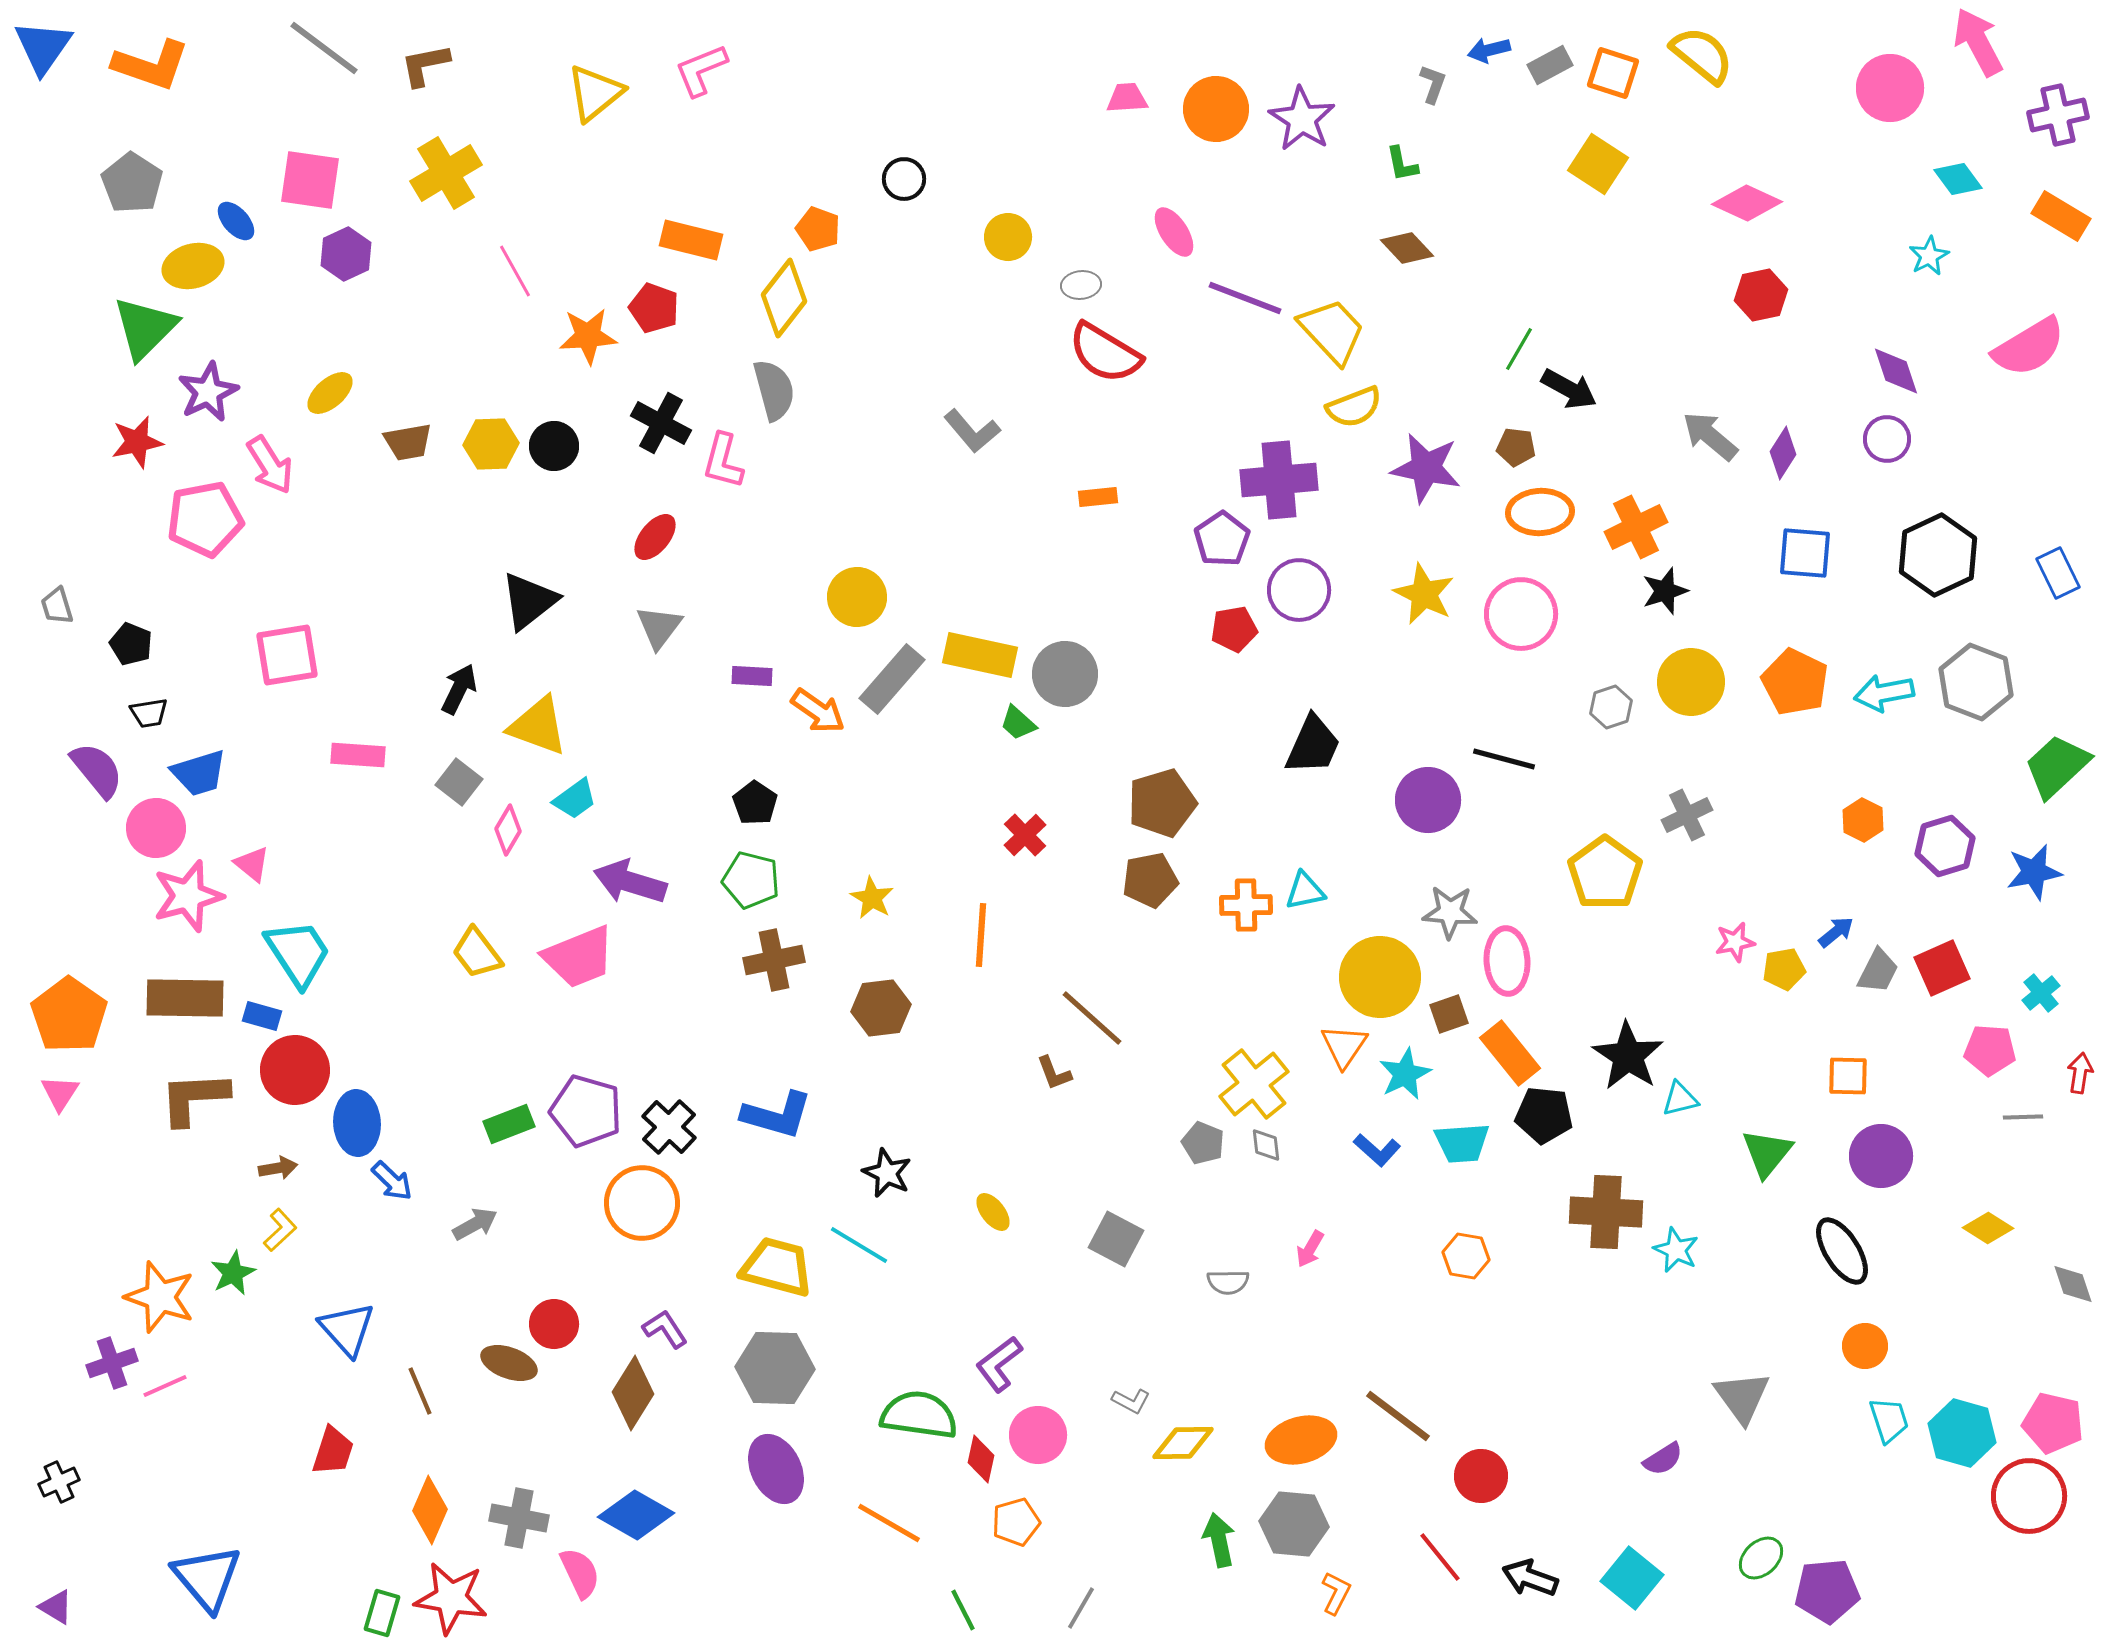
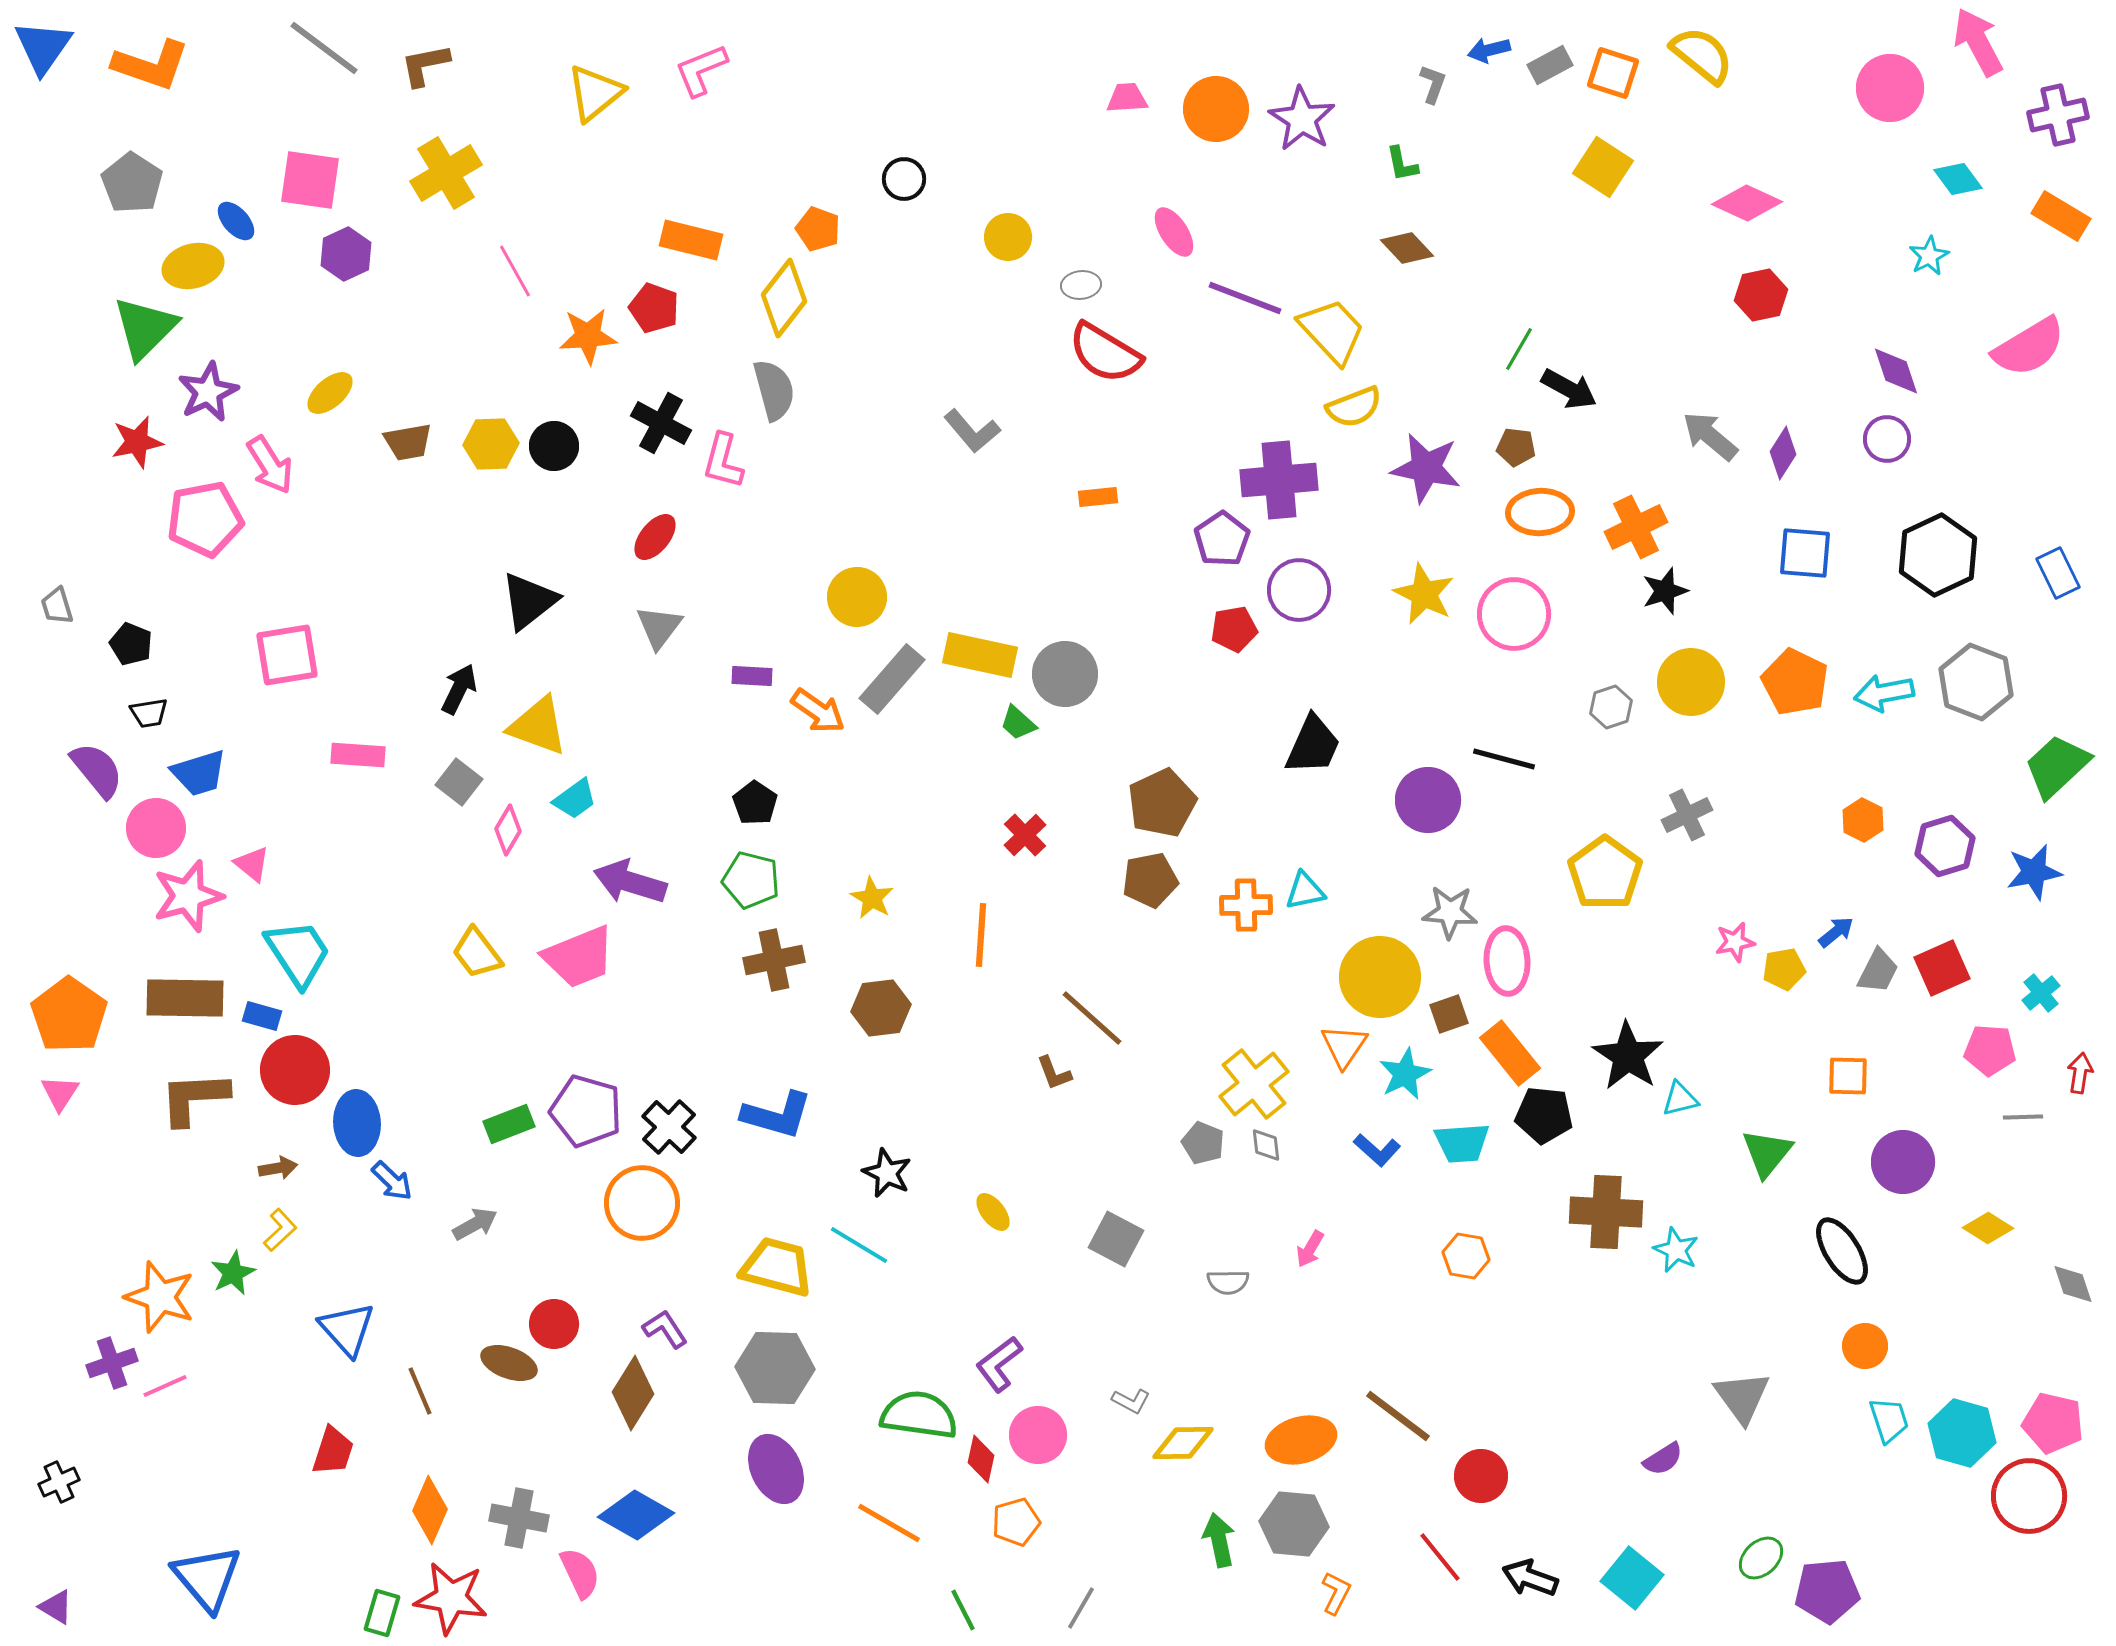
yellow square at (1598, 164): moved 5 px right, 3 px down
pink circle at (1521, 614): moved 7 px left
brown pentagon at (1162, 803): rotated 8 degrees counterclockwise
purple circle at (1881, 1156): moved 22 px right, 6 px down
